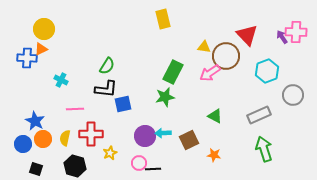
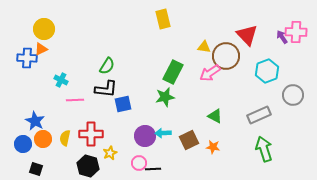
pink line: moved 9 px up
orange star: moved 1 px left, 8 px up
black hexagon: moved 13 px right
